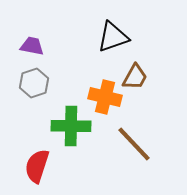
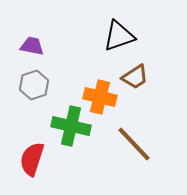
black triangle: moved 6 px right, 1 px up
brown trapezoid: rotated 28 degrees clockwise
gray hexagon: moved 2 px down
orange cross: moved 5 px left
green cross: rotated 12 degrees clockwise
red semicircle: moved 5 px left, 7 px up
